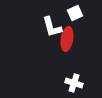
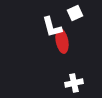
red ellipse: moved 5 px left, 2 px down; rotated 20 degrees counterclockwise
white cross: rotated 30 degrees counterclockwise
